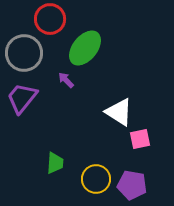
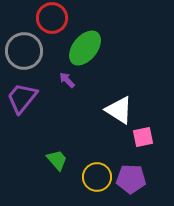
red circle: moved 2 px right, 1 px up
gray circle: moved 2 px up
purple arrow: moved 1 px right
white triangle: moved 2 px up
pink square: moved 3 px right, 2 px up
green trapezoid: moved 2 px right, 3 px up; rotated 45 degrees counterclockwise
yellow circle: moved 1 px right, 2 px up
purple pentagon: moved 1 px left, 6 px up; rotated 8 degrees counterclockwise
